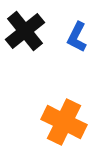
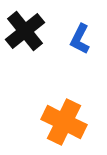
blue L-shape: moved 3 px right, 2 px down
